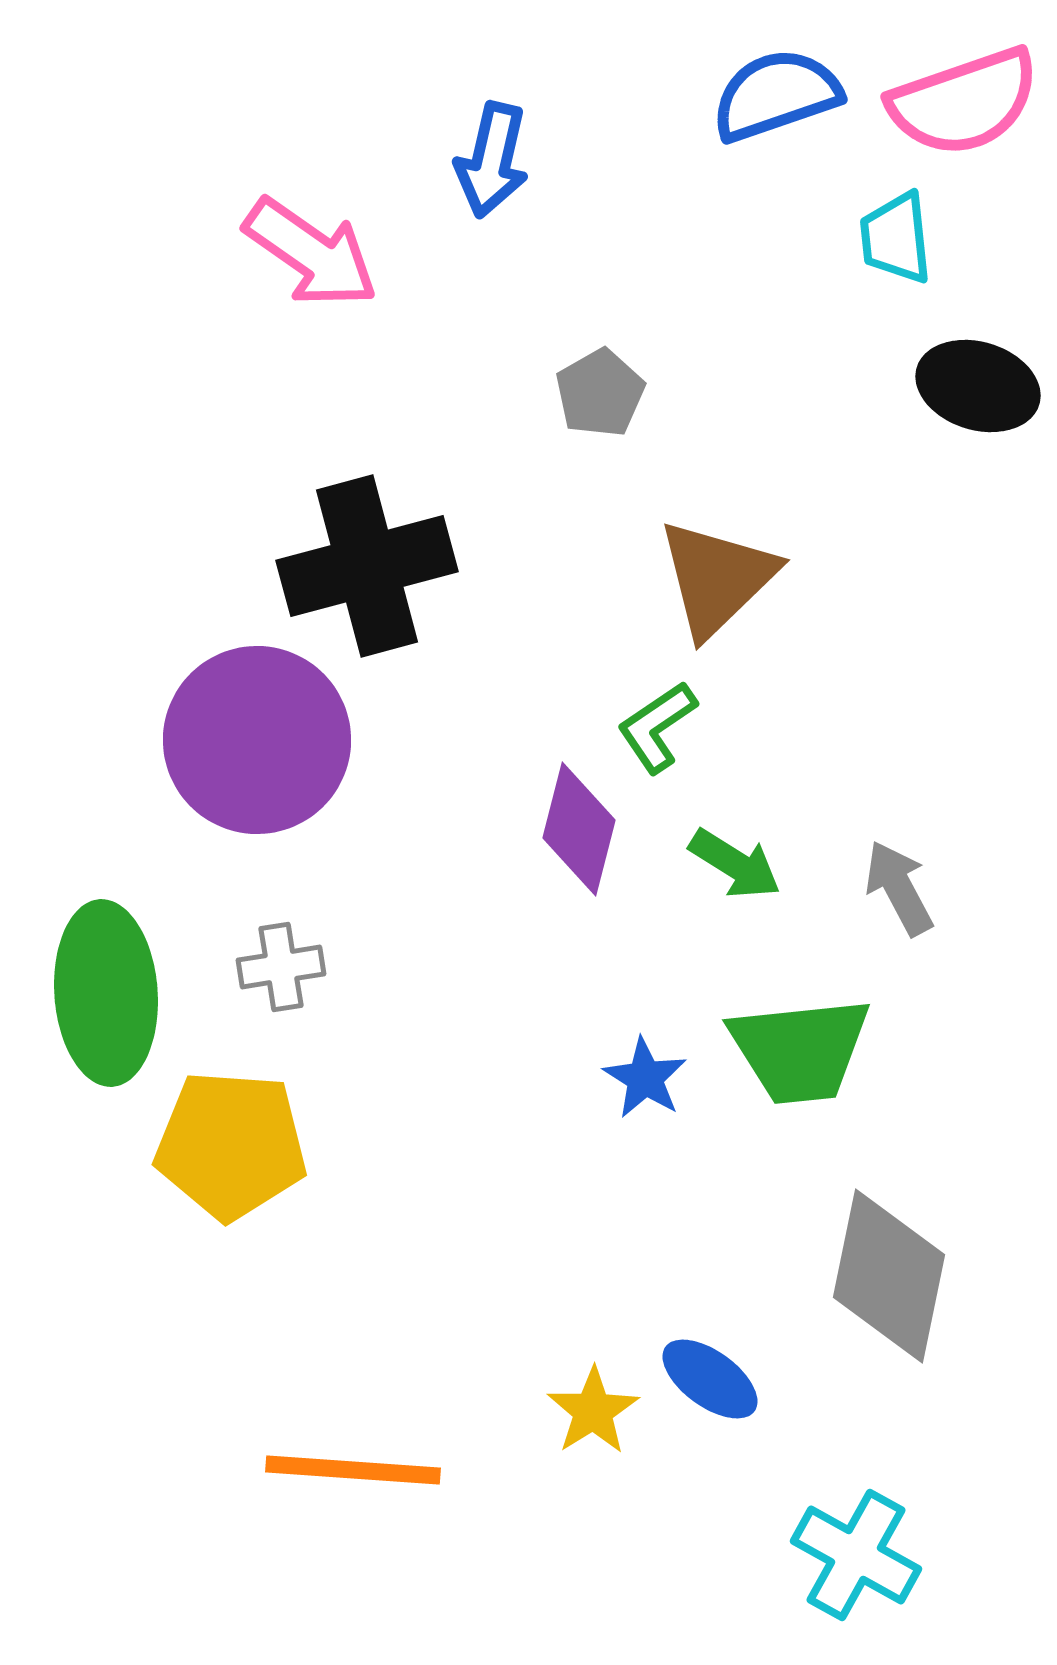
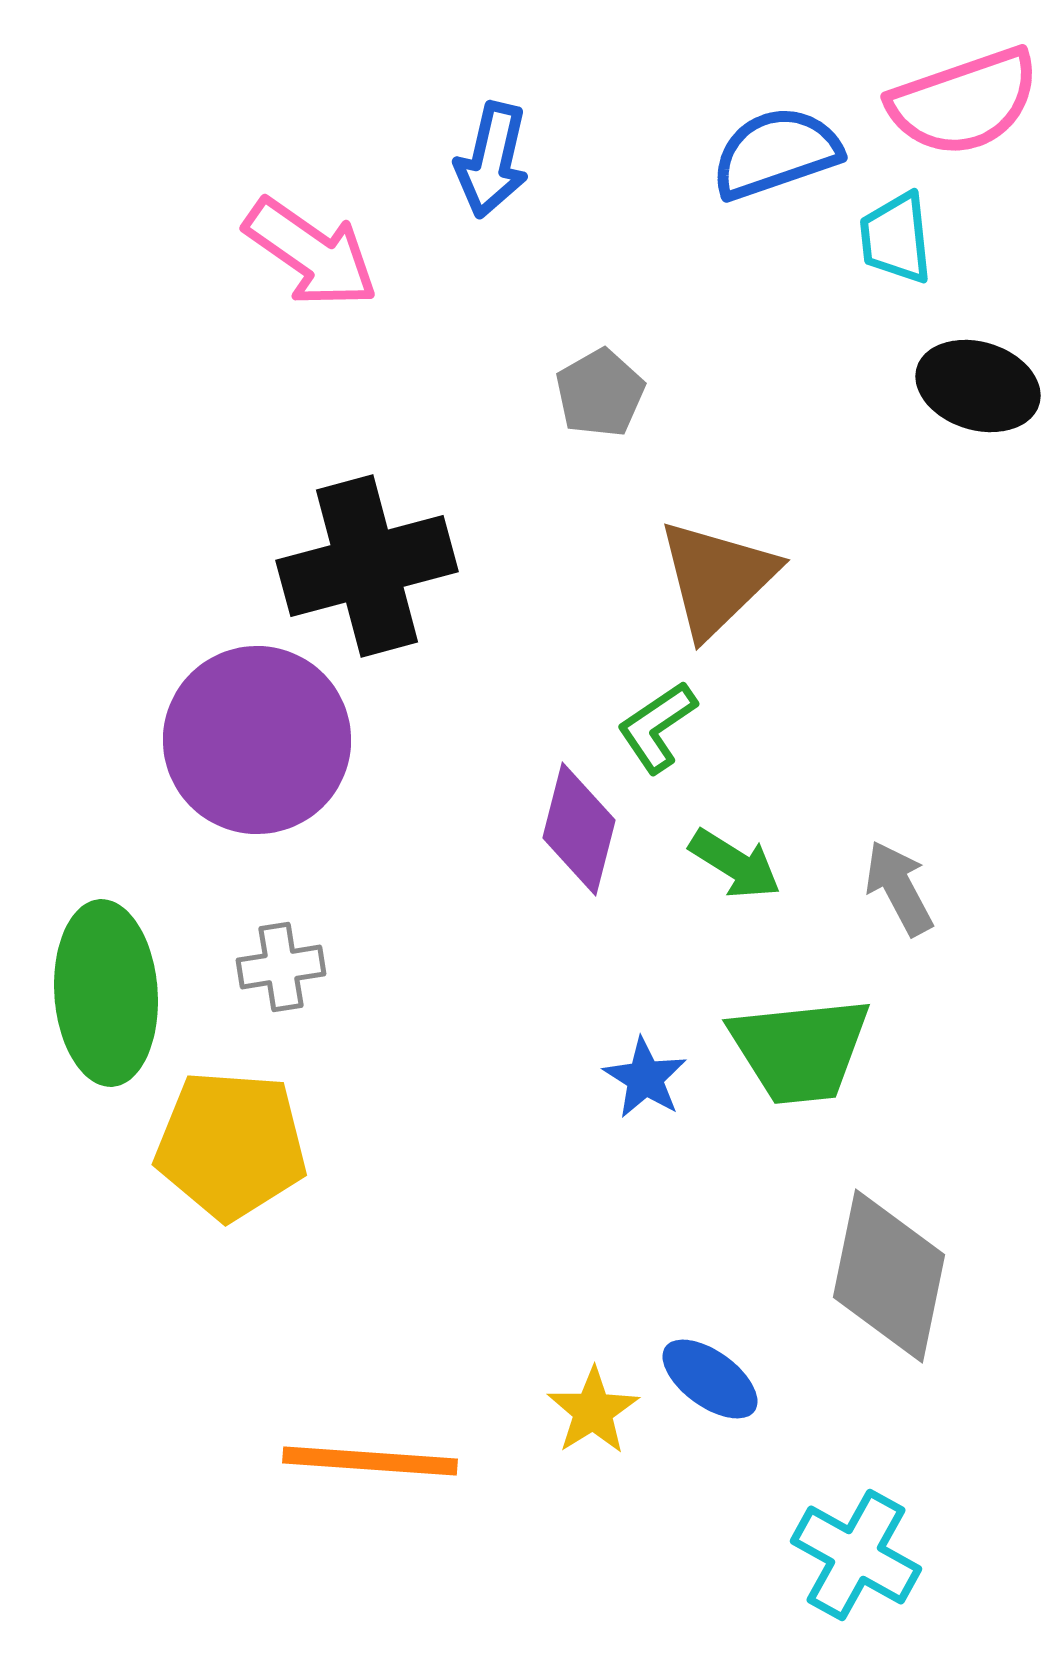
blue semicircle: moved 58 px down
orange line: moved 17 px right, 9 px up
